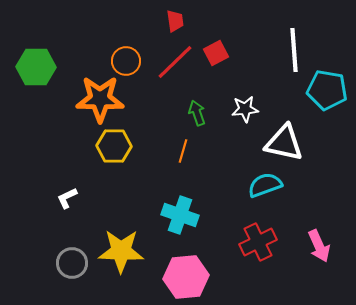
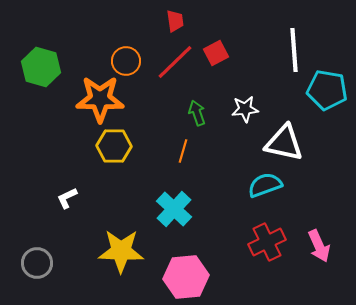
green hexagon: moved 5 px right; rotated 15 degrees clockwise
cyan cross: moved 6 px left, 6 px up; rotated 24 degrees clockwise
red cross: moved 9 px right
gray circle: moved 35 px left
